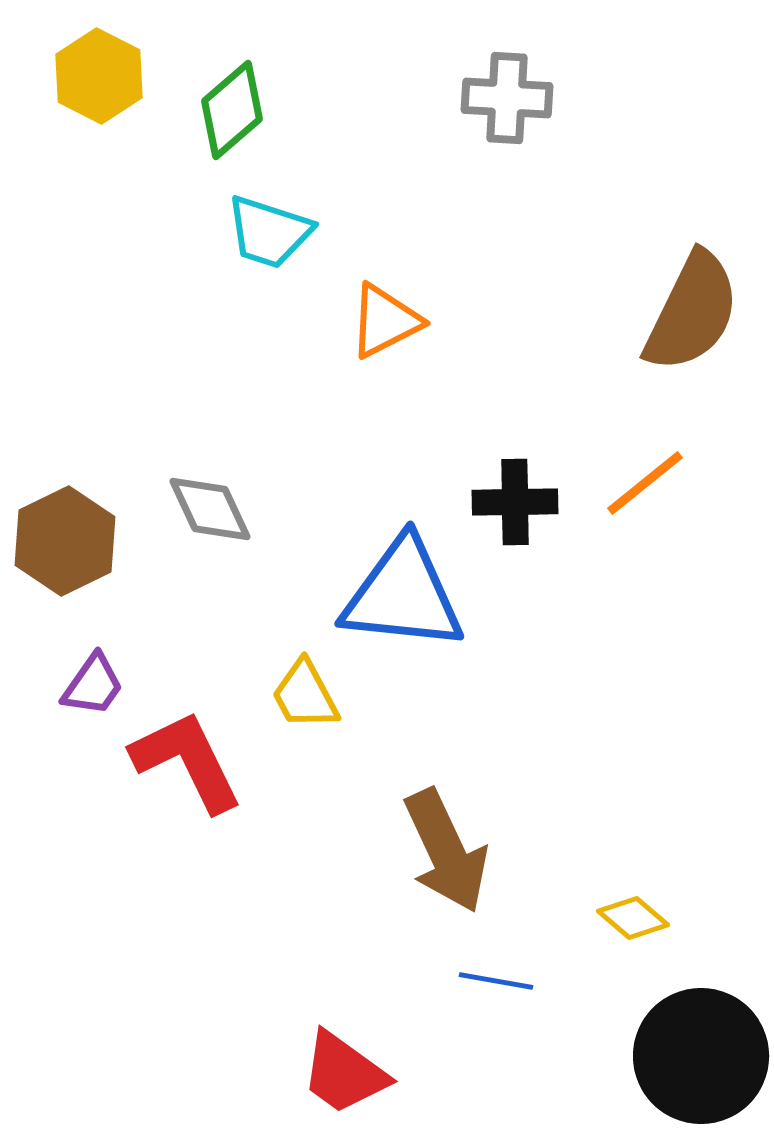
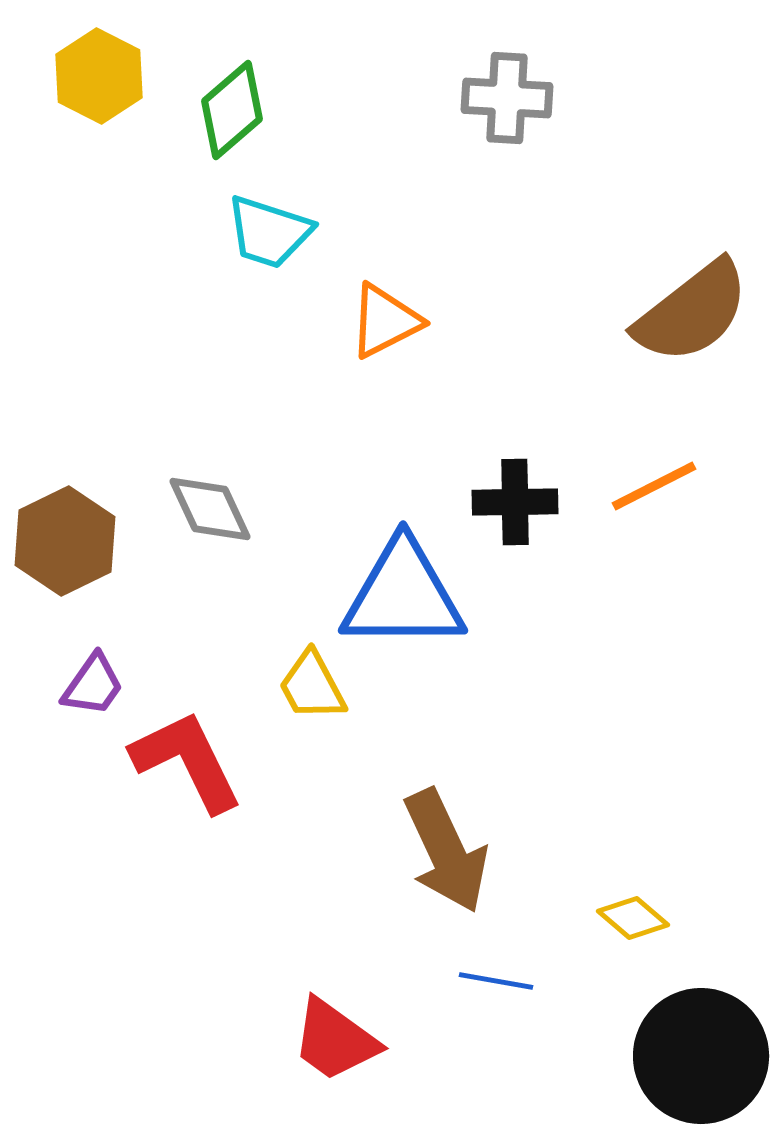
brown semicircle: rotated 26 degrees clockwise
orange line: moved 9 px right, 3 px down; rotated 12 degrees clockwise
blue triangle: rotated 6 degrees counterclockwise
yellow trapezoid: moved 7 px right, 9 px up
red trapezoid: moved 9 px left, 33 px up
